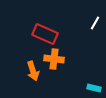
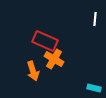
white line: moved 4 px up; rotated 24 degrees counterclockwise
red rectangle: moved 7 px down
orange cross: rotated 24 degrees clockwise
